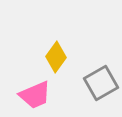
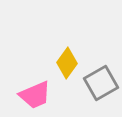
yellow diamond: moved 11 px right, 6 px down
